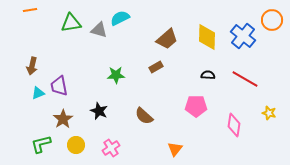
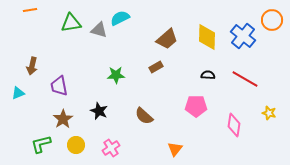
cyan triangle: moved 20 px left
